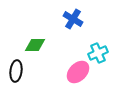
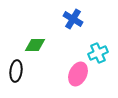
pink ellipse: moved 2 px down; rotated 20 degrees counterclockwise
